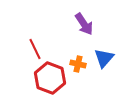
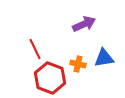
purple arrow: rotated 80 degrees counterclockwise
blue triangle: rotated 40 degrees clockwise
